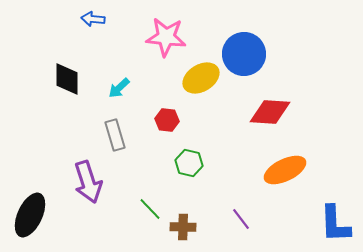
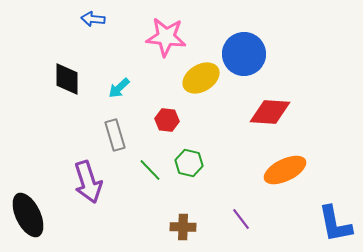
green line: moved 39 px up
black ellipse: moved 2 px left; rotated 51 degrees counterclockwise
blue L-shape: rotated 9 degrees counterclockwise
